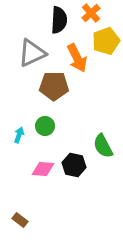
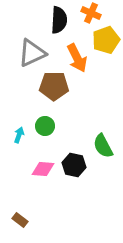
orange cross: rotated 24 degrees counterclockwise
yellow pentagon: moved 1 px up
